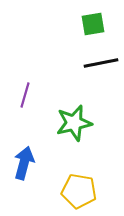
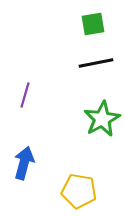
black line: moved 5 px left
green star: moved 28 px right, 4 px up; rotated 15 degrees counterclockwise
